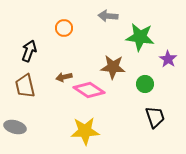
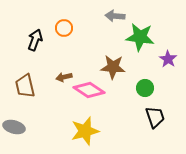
gray arrow: moved 7 px right
black arrow: moved 6 px right, 11 px up
green circle: moved 4 px down
gray ellipse: moved 1 px left
yellow star: rotated 12 degrees counterclockwise
